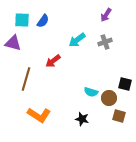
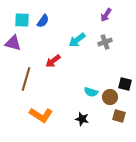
brown circle: moved 1 px right, 1 px up
orange L-shape: moved 2 px right
